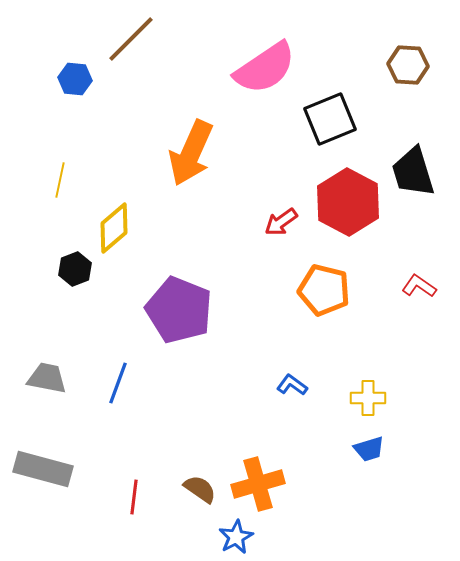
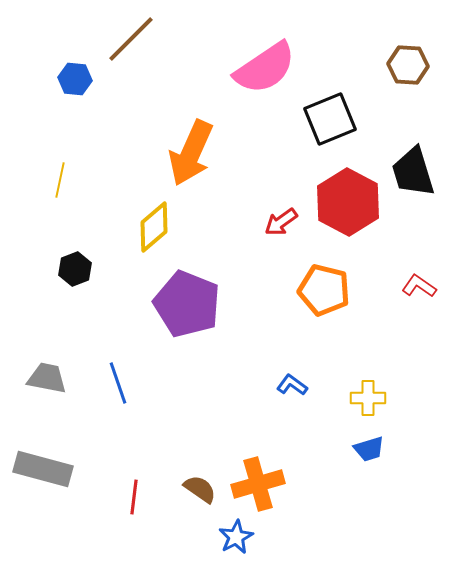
yellow diamond: moved 40 px right, 1 px up
purple pentagon: moved 8 px right, 6 px up
blue line: rotated 39 degrees counterclockwise
